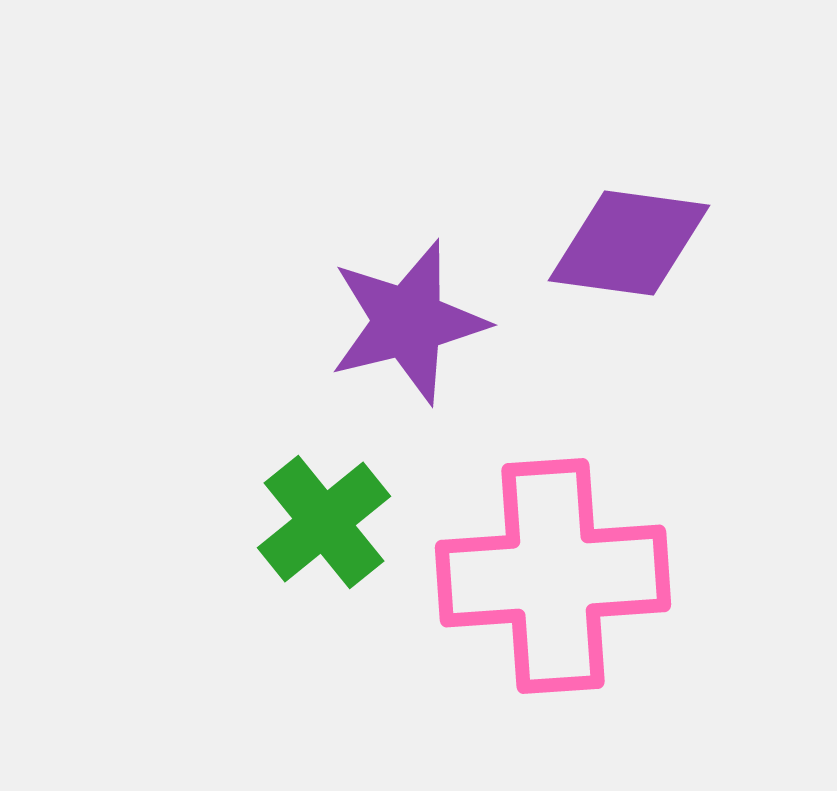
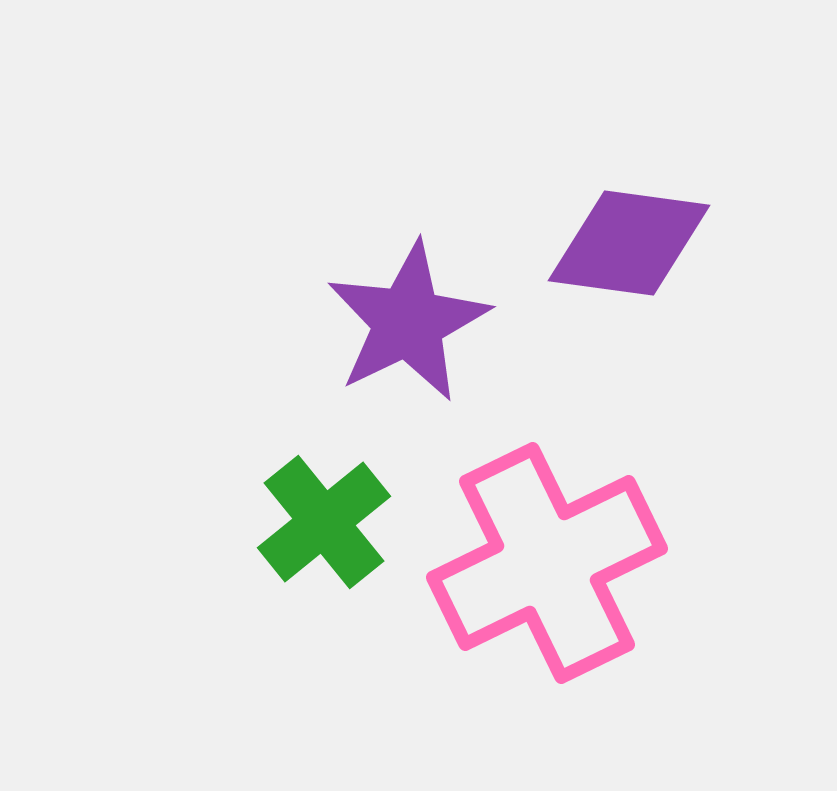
purple star: rotated 12 degrees counterclockwise
pink cross: moved 6 px left, 13 px up; rotated 22 degrees counterclockwise
